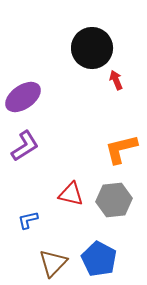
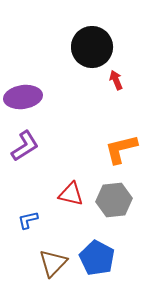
black circle: moved 1 px up
purple ellipse: rotated 27 degrees clockwise
blue pentagon: moved 2 px left, 1 px up
